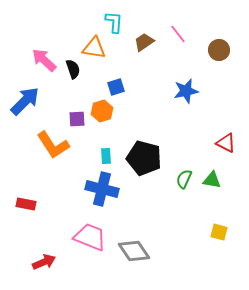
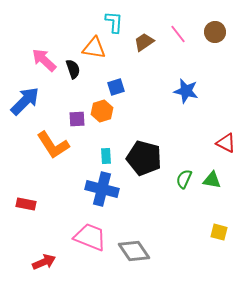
brown circle: moved 4 px left, 18 px up
blue star: rotated 25 degrees clockwise
